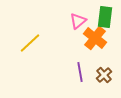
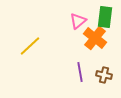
yellow line: moved 3 px down
brown cross: rotated 35 degrees counterclockwise
